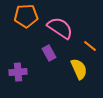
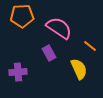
orange pentagon: moved 4 px left
pink semicircle: moved 1 px left
